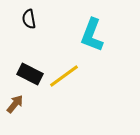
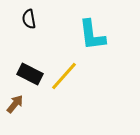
cyan L-shape: rotated 28 degrees counterclockwise
yellow line: rotated 12 degrees counterclockwise
